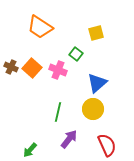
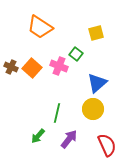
pink cross: moved 1 px right, 4 px up
green line: moved 1 px left, 1 px down
green arrow: moved 8 px right, 14 px up
